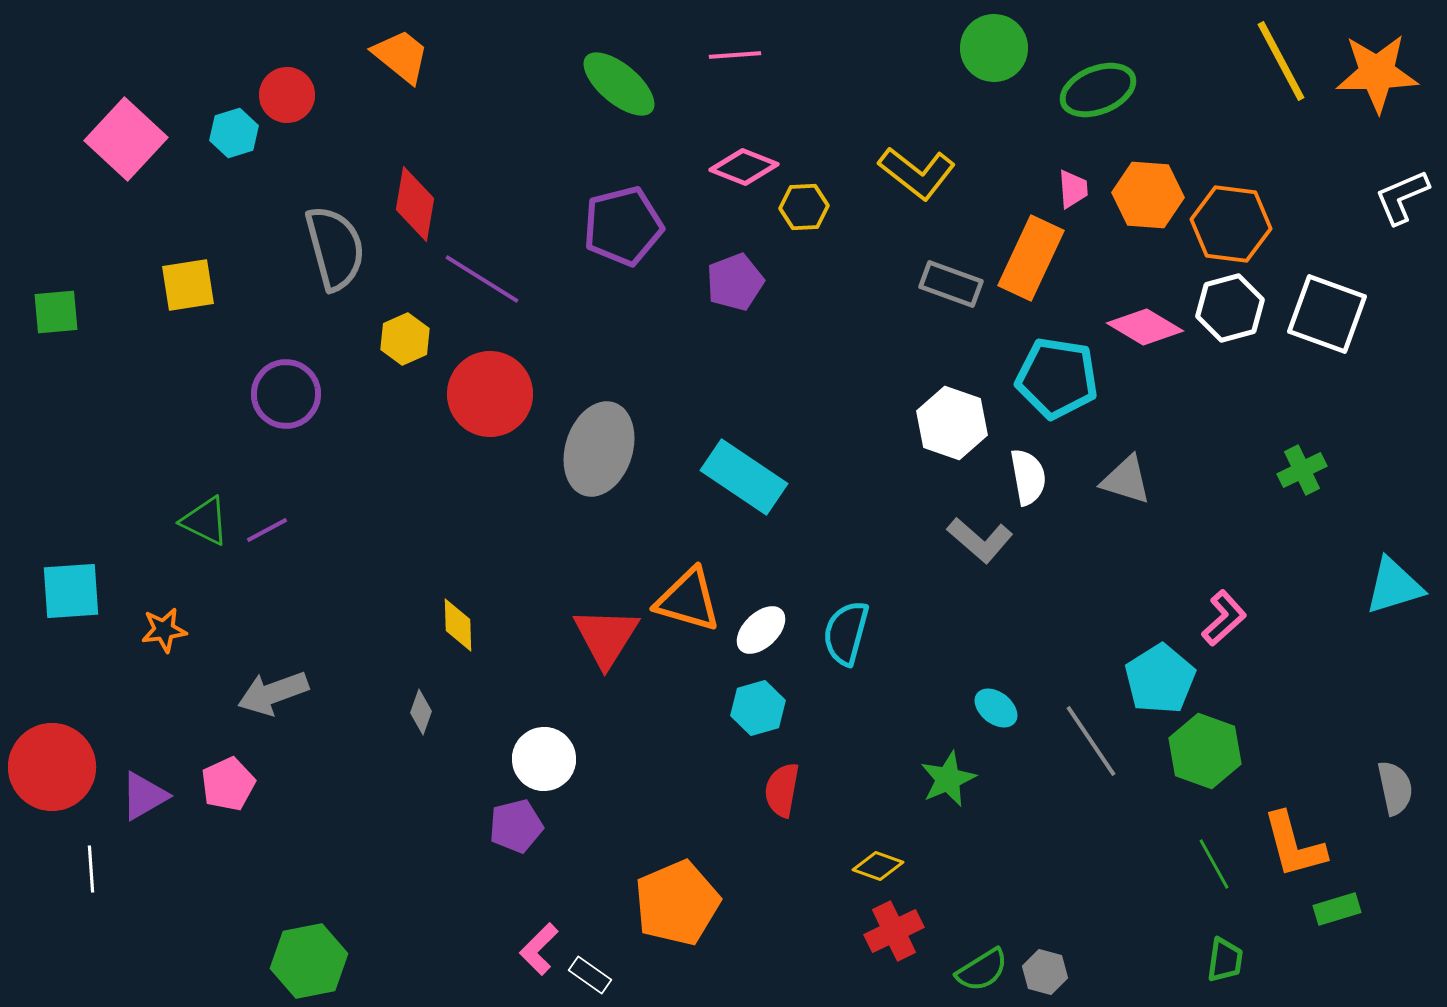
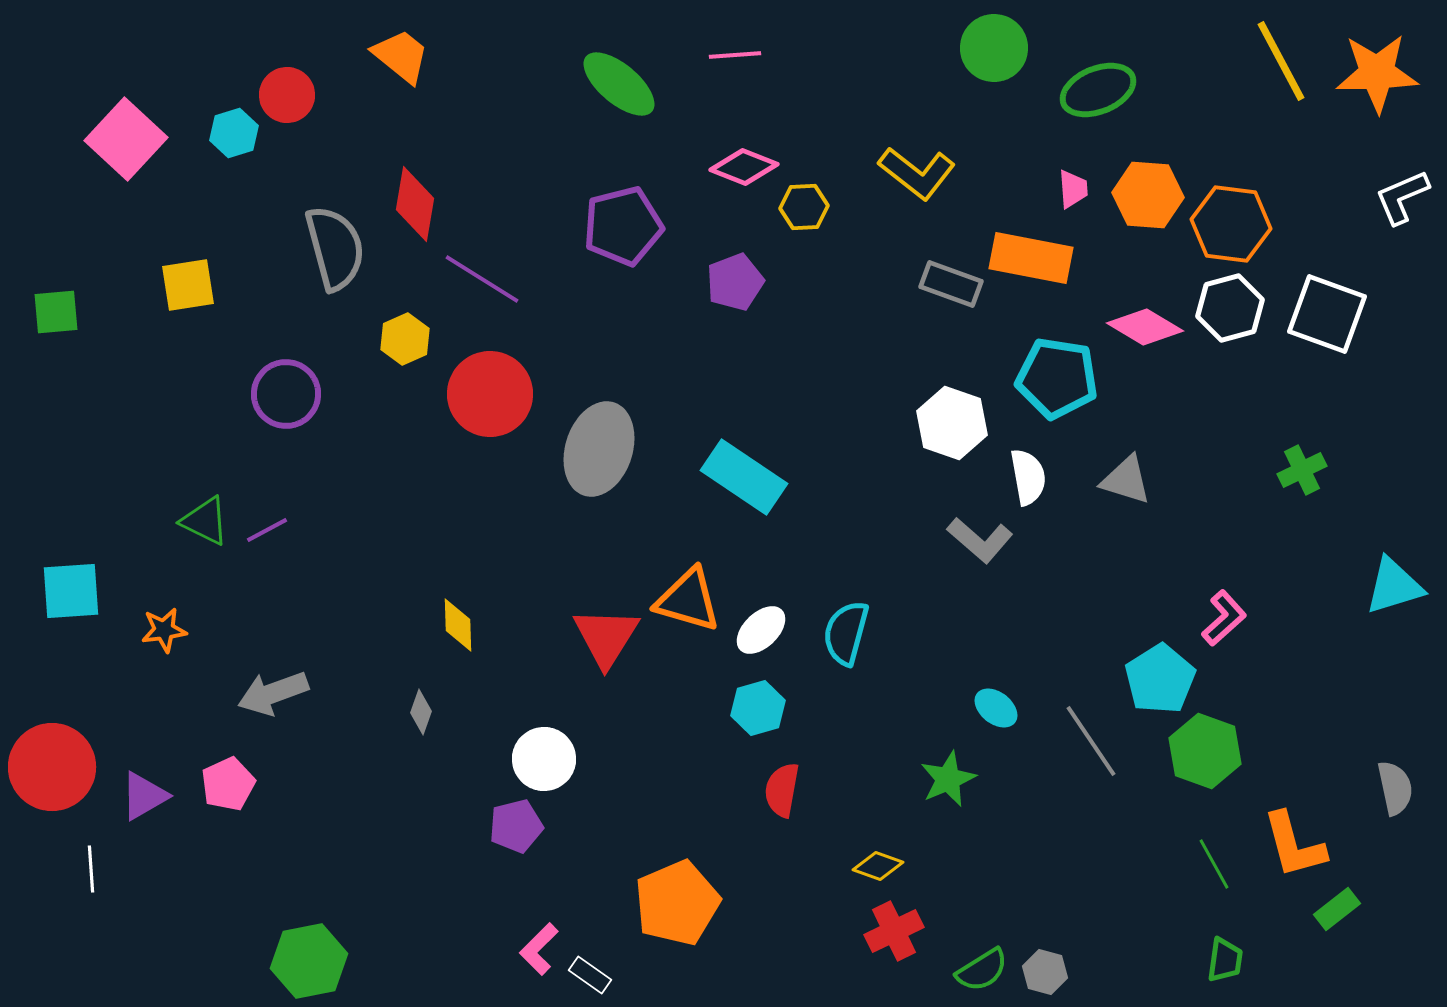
orange rectangle at (1031, 258): rotated 76 degrees clockwise
green rectangle at (1337, 909): rotated 21 degrees counterclockwise
